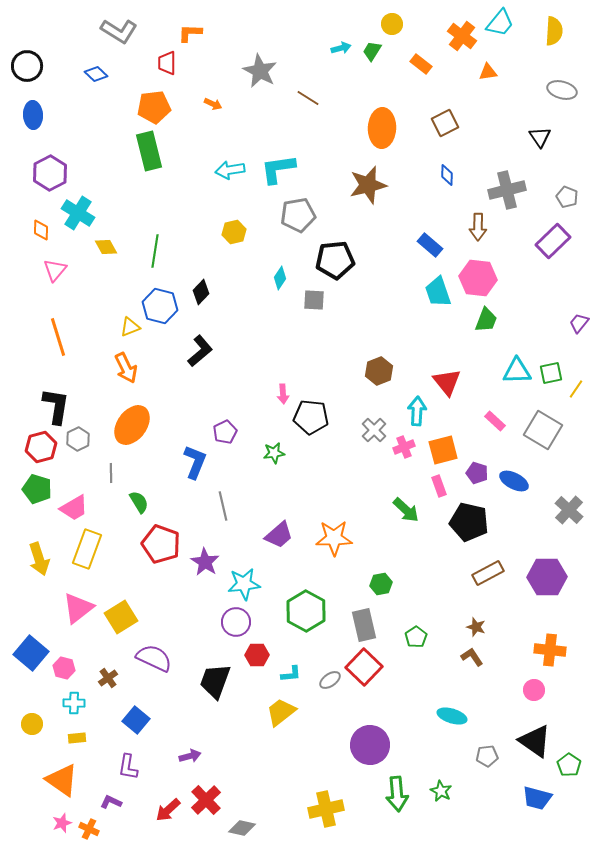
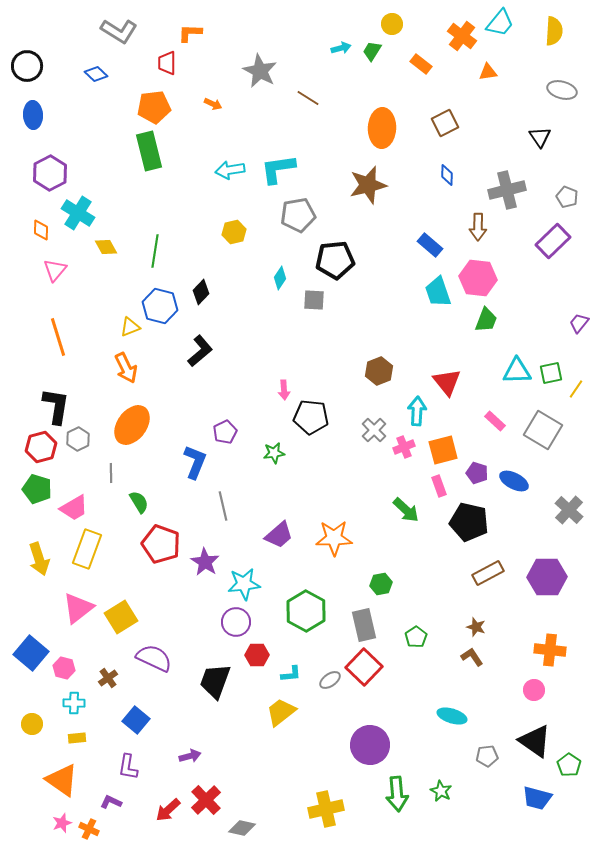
pink arrow at (283, 394): moved 1 px right, 4 px up
